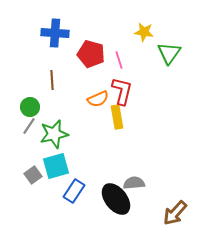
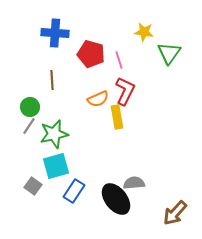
red L-shape: moved 3 px right; rotated 12 degrees clockwise
gray square: moved 11 px down; rotated 18 degrees counterclockwise
